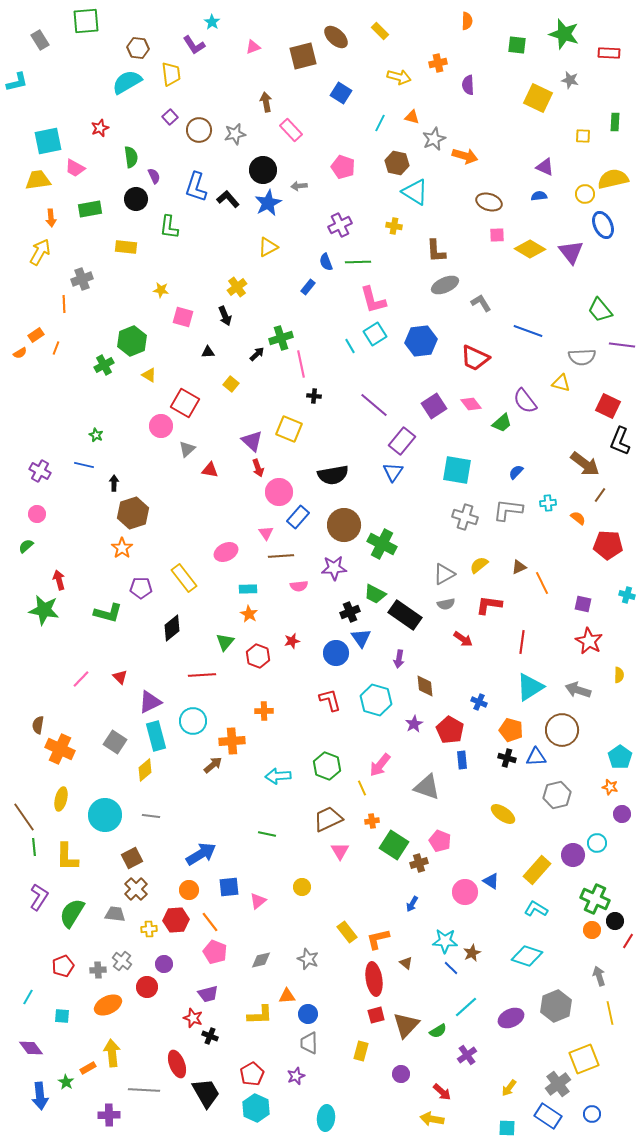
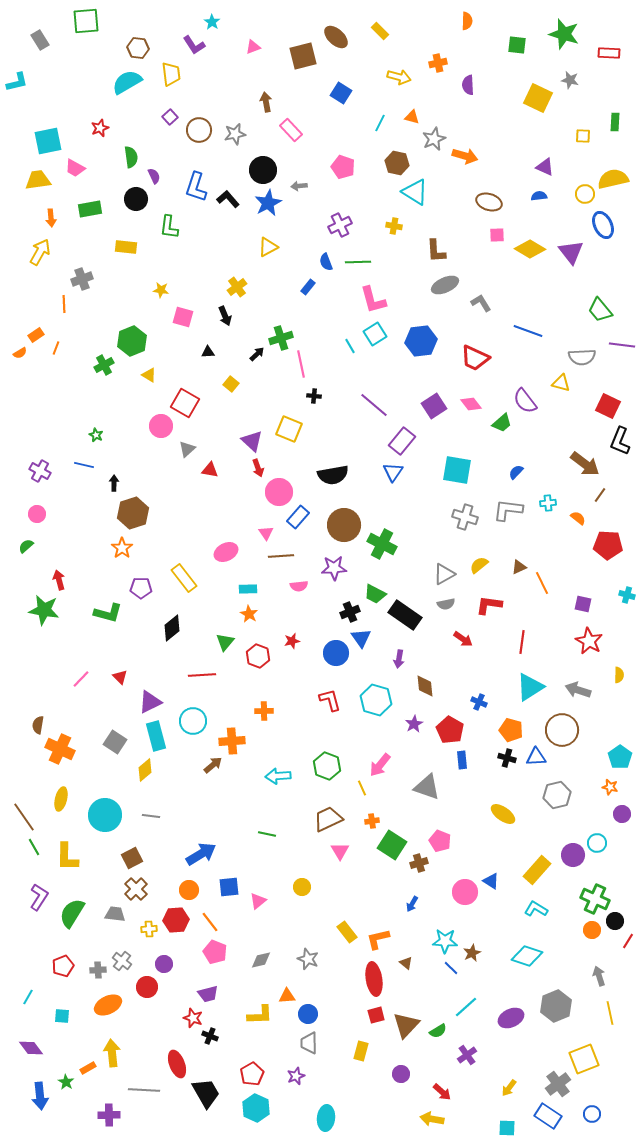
green square at (394, 845): moved 2 px left
green line at (34, 847): rotated 24 degrees counterclockwise
